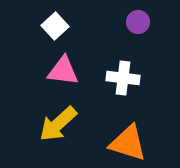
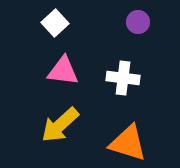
white square: moved 3 px up
yellow arrow: moved 2 px right, 1 px down
